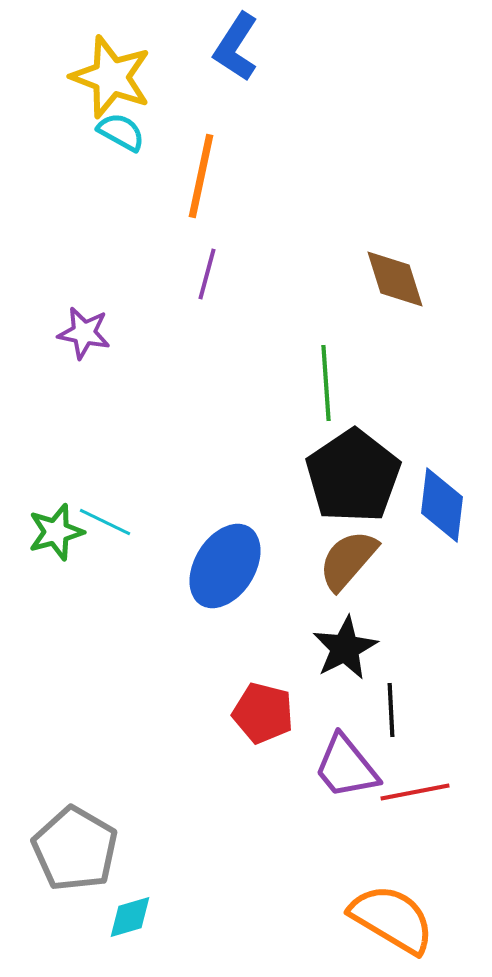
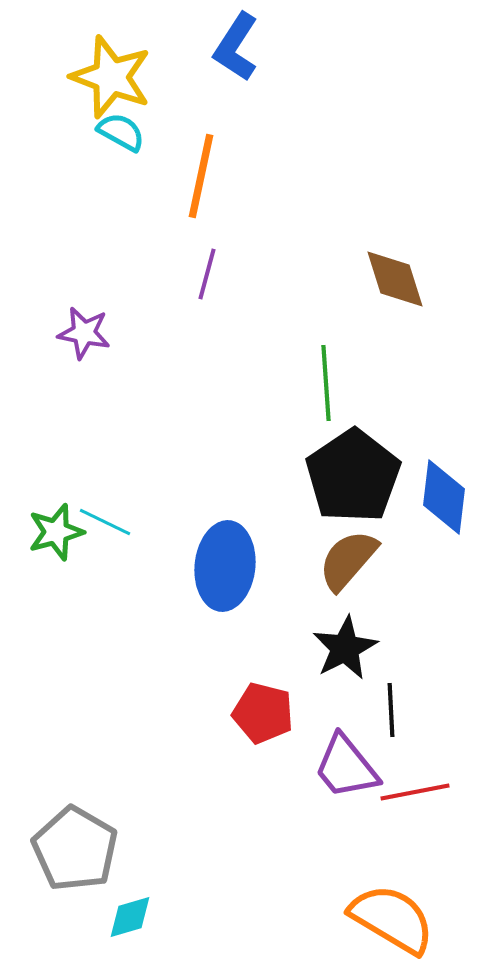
blue diamond: moved 2 px right, 8 px up
blue ellipse: rotated 26 degrees counterclockwise
